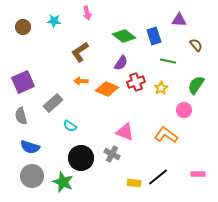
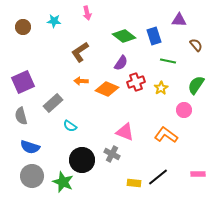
black circle: moved 1 px right, 2 px down
